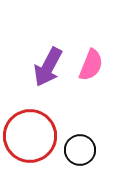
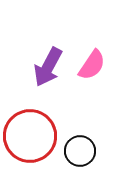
pink semicircle: moved 1 px right; rotated 12 degrees clockwise
black circle: moved 1 px down
